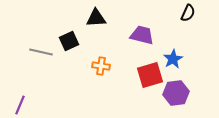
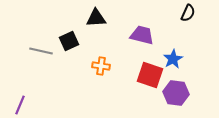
gray line: moved 1 px up
red square: rotated 36 degrees clockwise
purple hexagon: rotated 15 degrees clockwise
